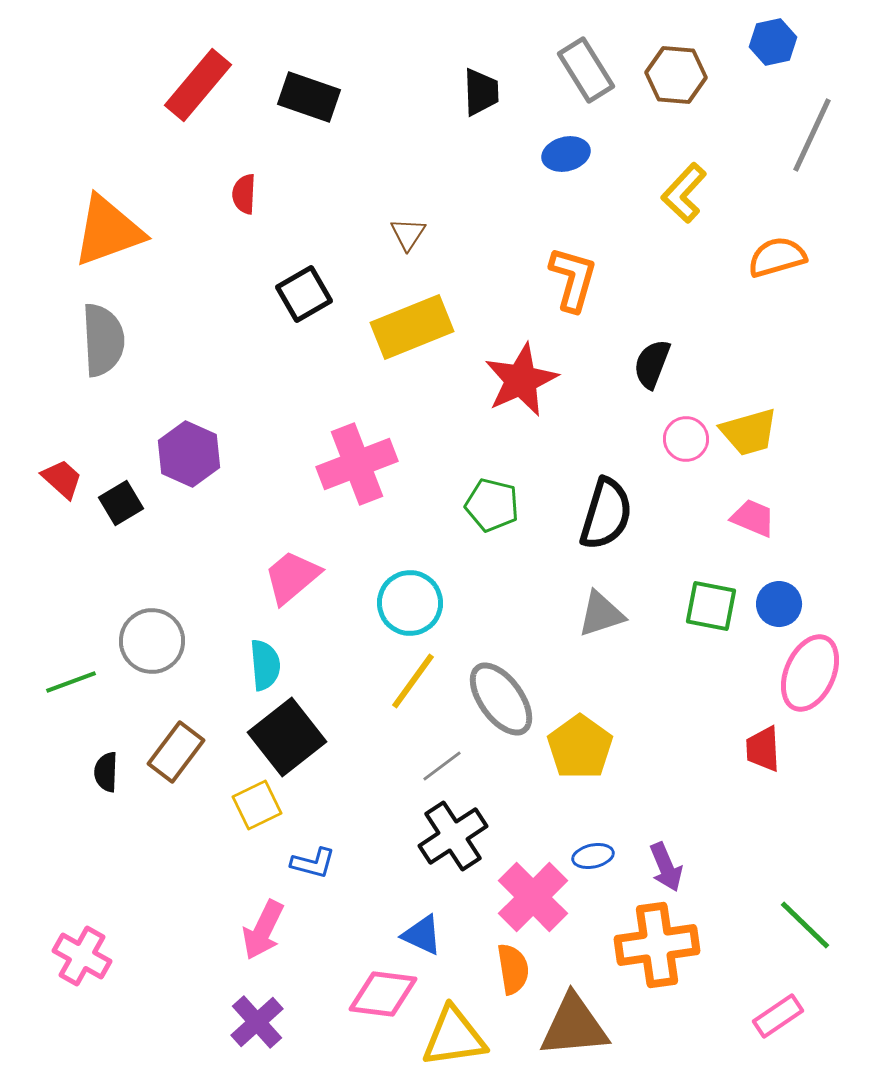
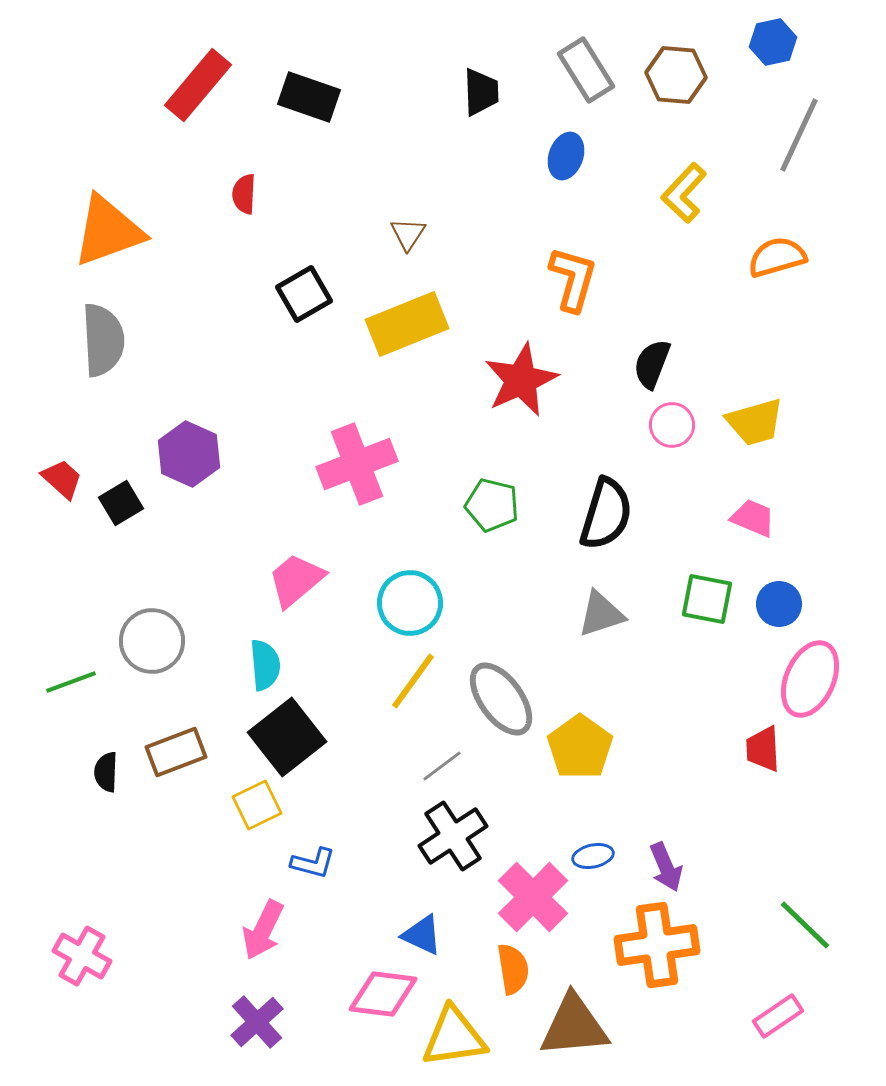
gray line at (812, 135): moved 13 px left
blue ellipse at (566, 154): moved 2 px down; rotated 57 degrees counterclockwise
yellow rectangle at (412, 327): moved 5 px left, 3 px up
yellow trapezoid at (749, 432): moved 6 px right, 10 px up
pink circle at (686, 439): moved 14 px left, 14 px up
pink trapezoid at (292, 577): moved 4 px right, 3 px down
green square at (711, 606): moved 4 px left, 7 px up
pink ellipse at (810, 673): moved 6 px down
brown rectangle at (176, 752): rotated 32 degrees clockwise
